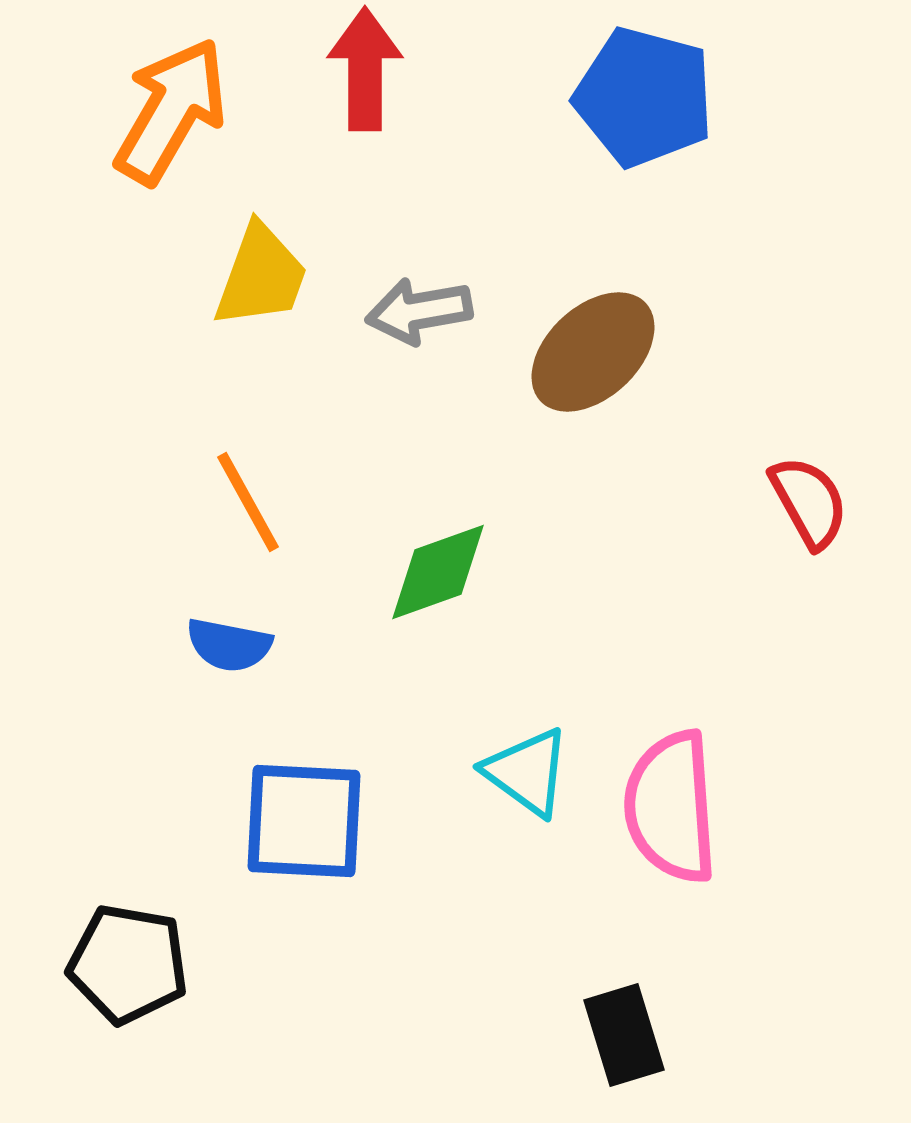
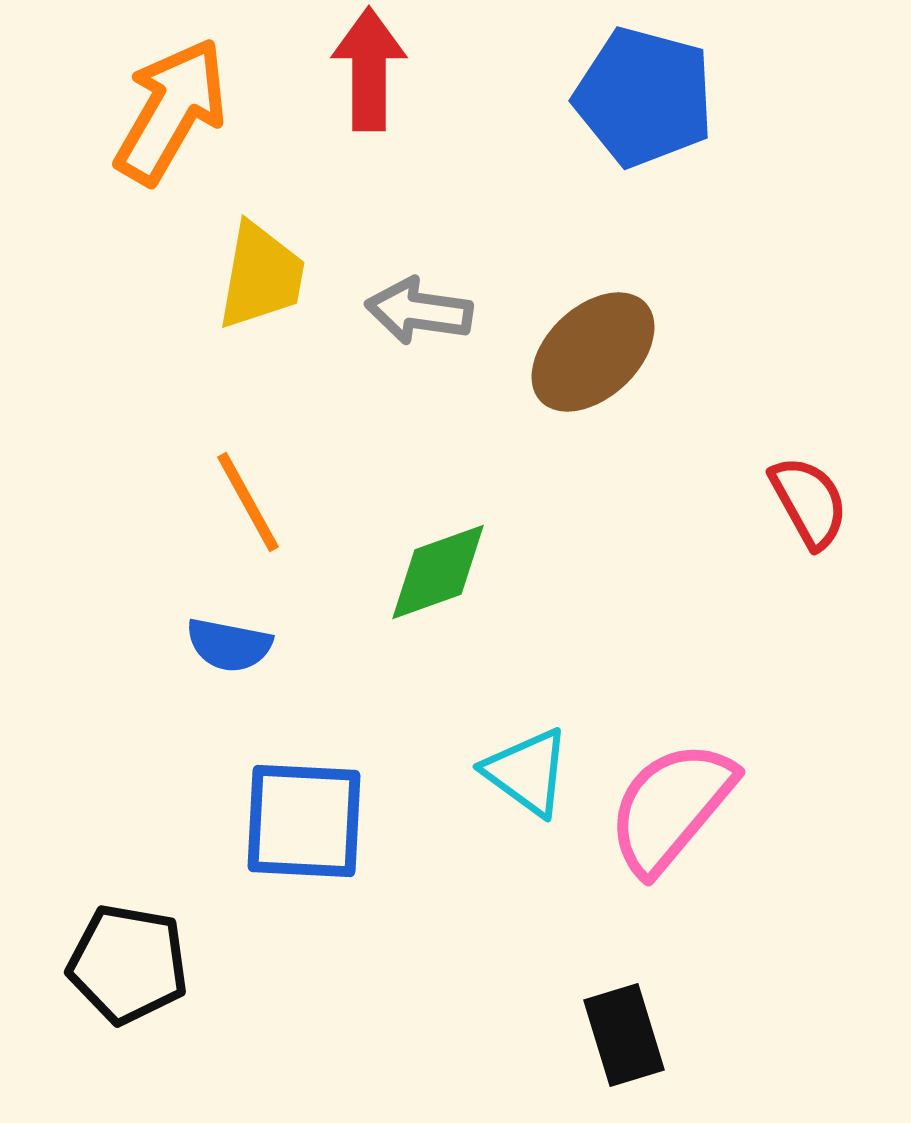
red arrow: moved 4 px right
yellow trapezoid: rotated 10 degrees counterclockwise
gray arrow: rotated 18 degrees clockwise
pink semicircle: rotated 44 degrees clockwise
